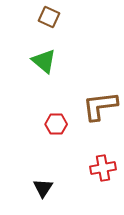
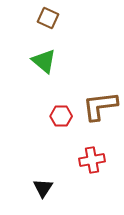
brown square: moved 1 px left, 1 px down
red hexagon: moved 5 px right, 8 px up
red cross: moved 11 px left, 8 px up
